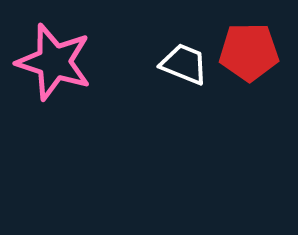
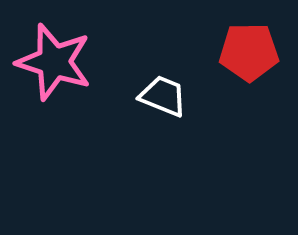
white trapezoid: moved 21 px left, 32 px down
